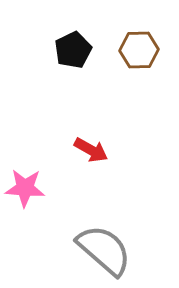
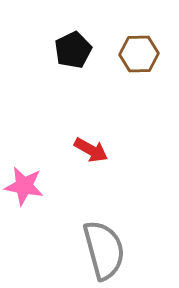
brown hexagon: moved 4 px down
pink star: moved 1 px left, 2 px up; rotated 6 degrees clockwise
gray semicircle: rotated 34 degrees clockwise
